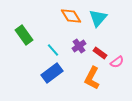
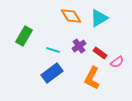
cyan triangle: moved 1 px right; rotated 18 degrees clockwise
green rectangle: moved 1 px down; rotated 66 degrees clockwise
cyan line: rotated 32 degrees counterclockwise
